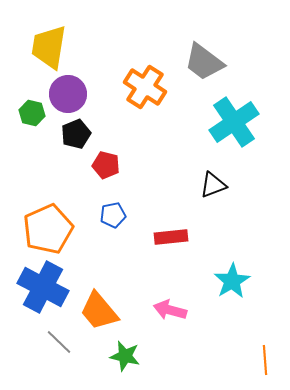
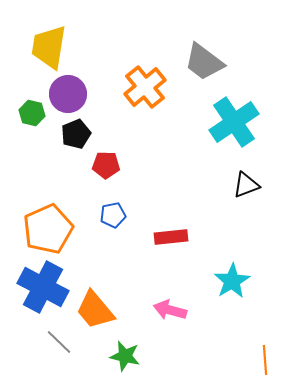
orange cross: rotated 18 degrees clockwise
red pentagon: rotated 12 degrees counterclockwise
black triangle: moved 33 px right
orange trapezoid: moved 4 px left, 1 px up
